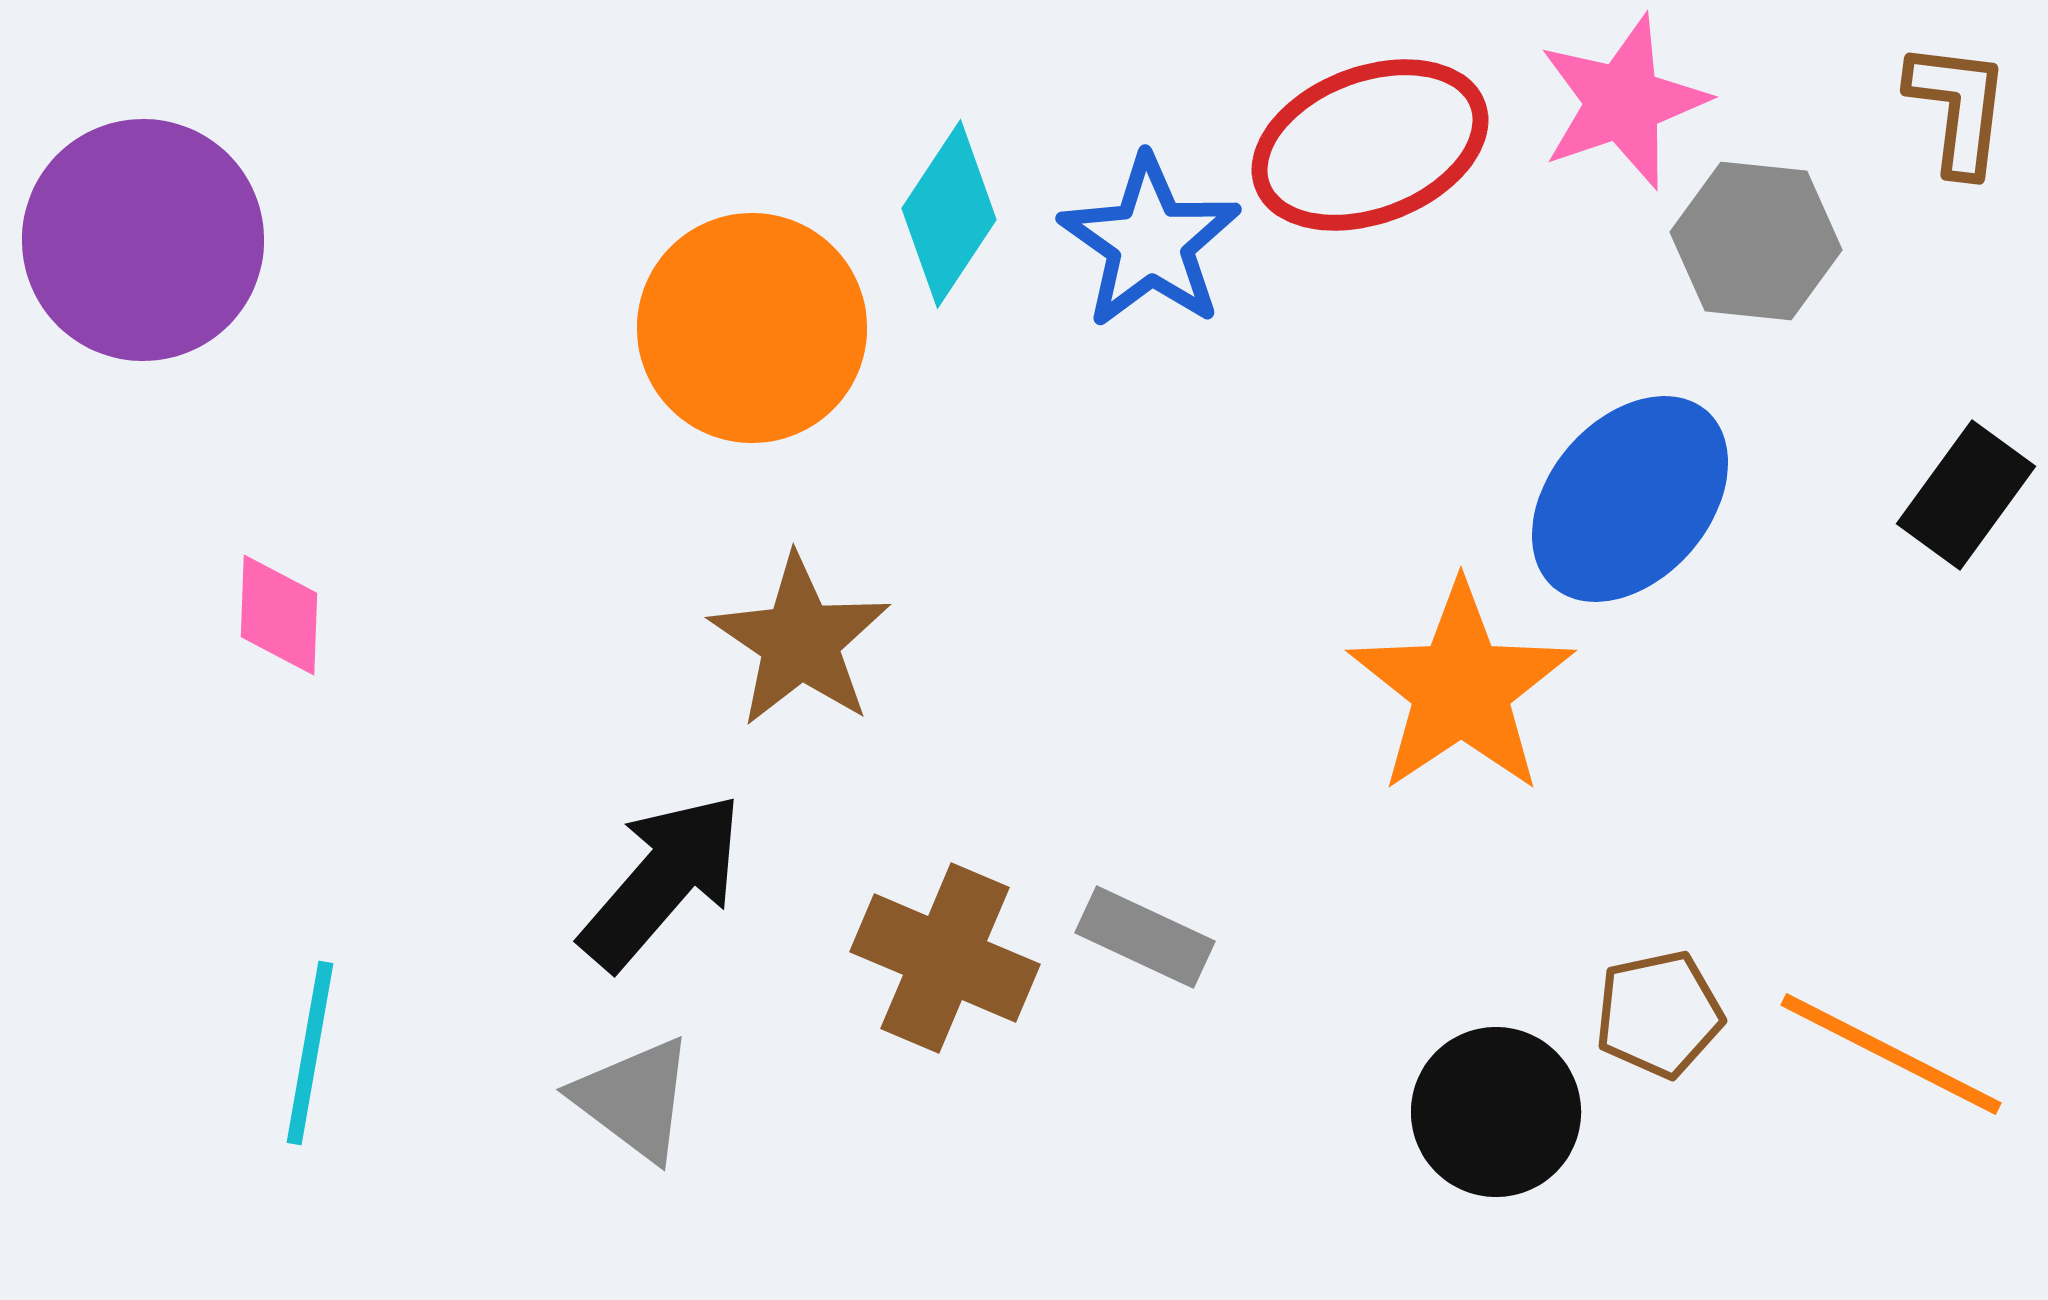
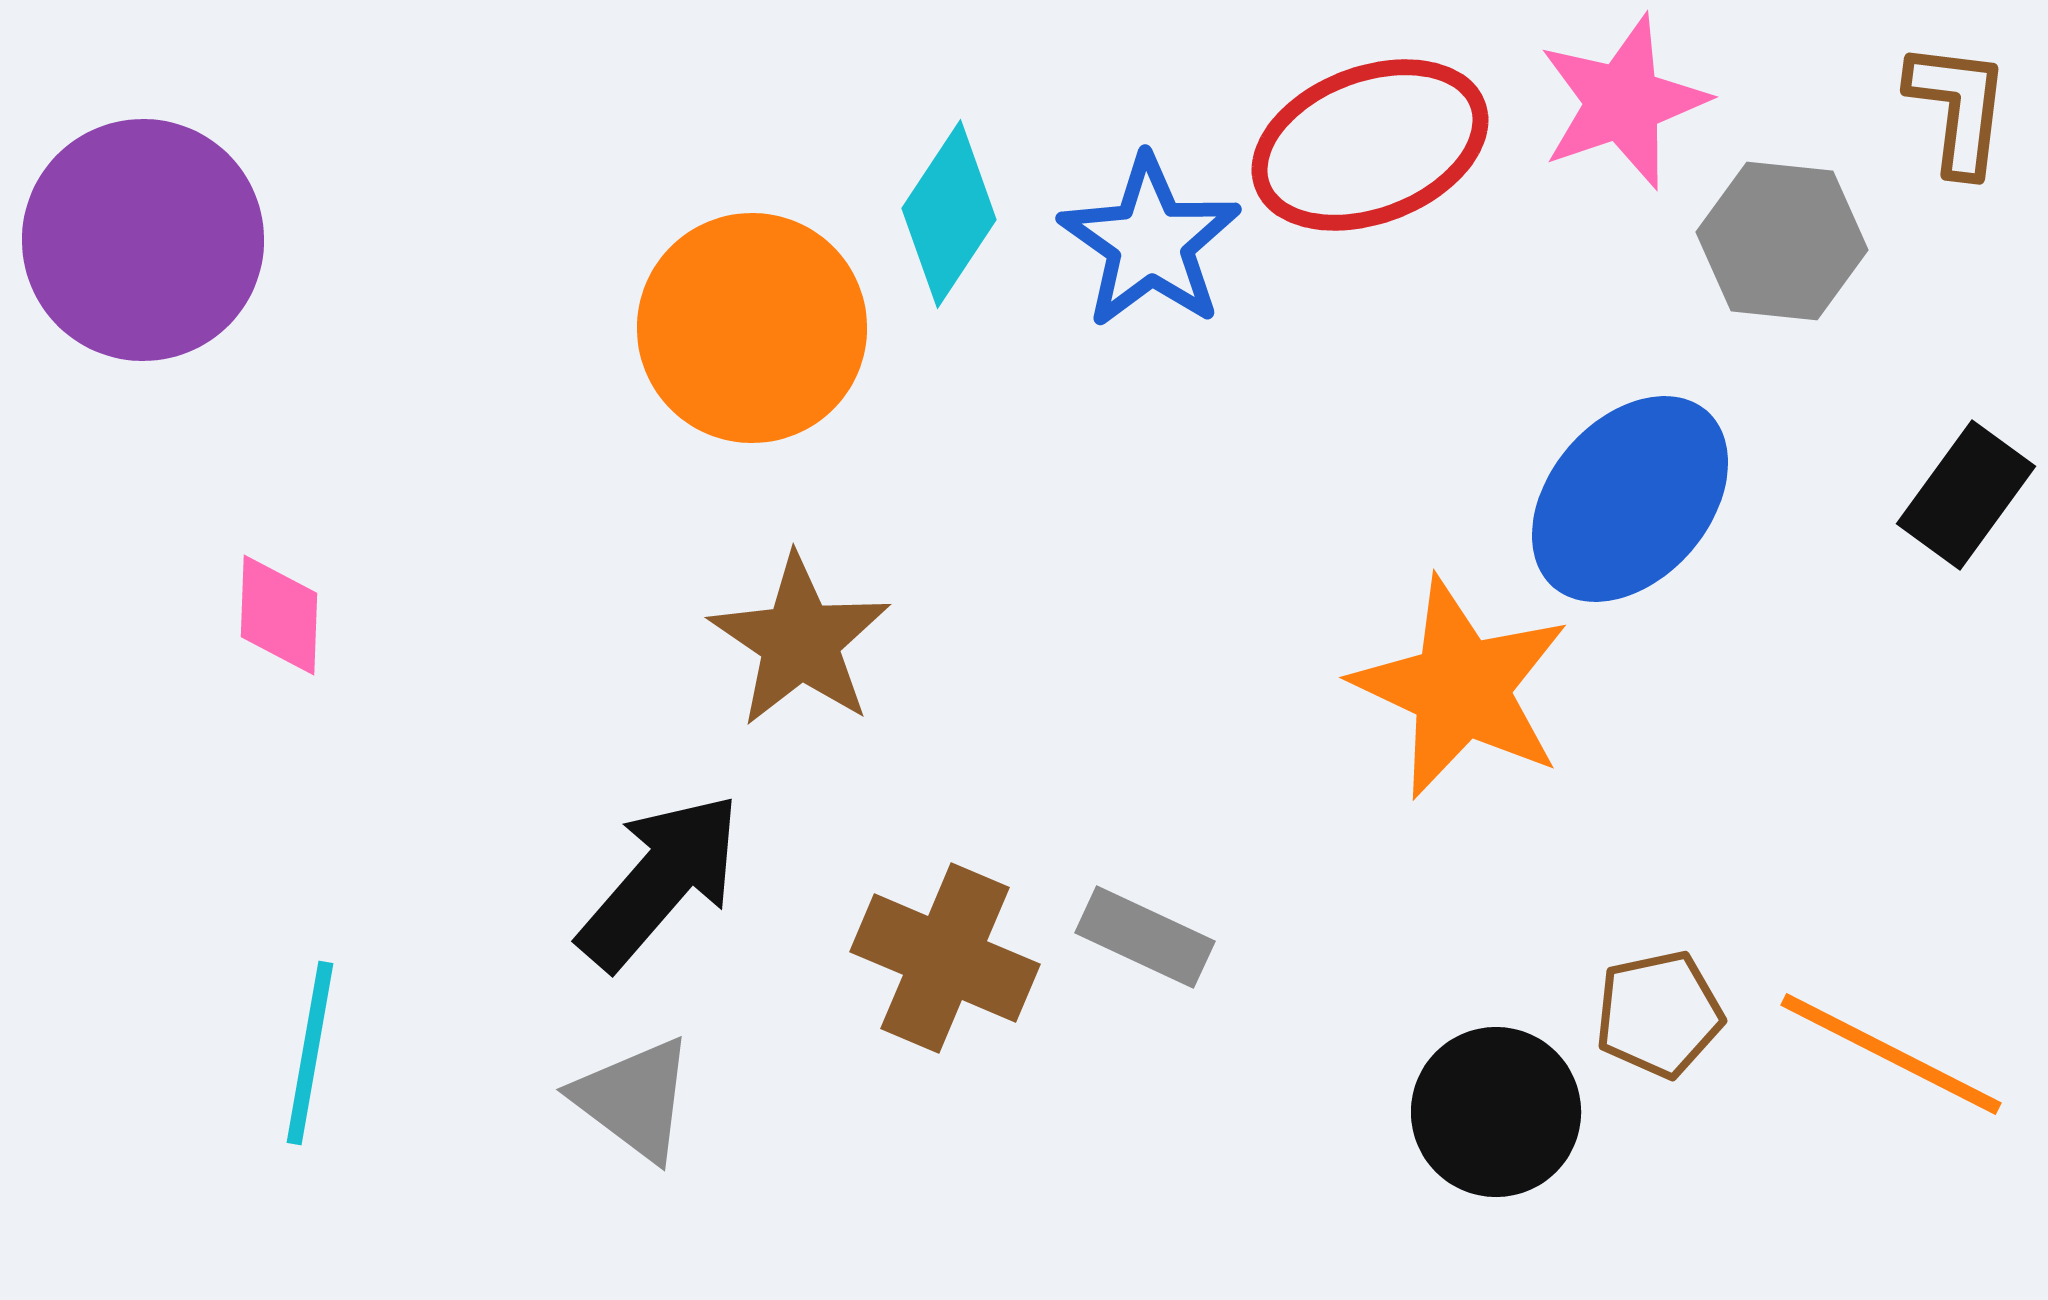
gray hexagon: moved 26 px right
orange star: rotated 13 degrees counterclockwise
black arrow: moved 2 px left
